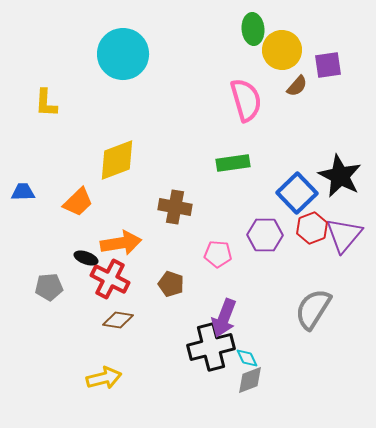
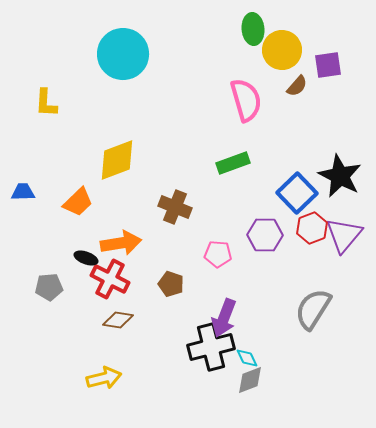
green rectangle: rotated 12 degrees counterclockwise
brown cross: rotated 12 degrees clockwise
